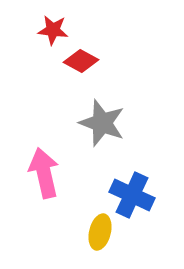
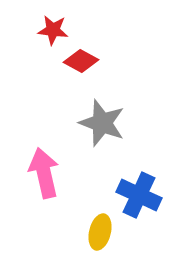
blue cross: moved 7 px right
